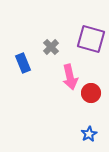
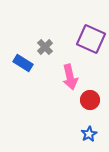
purple square: rotated 8 degrees clockwise
gray cross: moved 6 px left
blue rectangle: rotated 36 degrees counterclockwise
red circle: moved 1 px left, 7 px down
